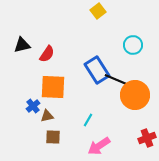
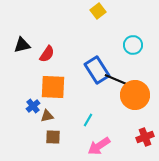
red cross: moved 2 px left, 1 px up
